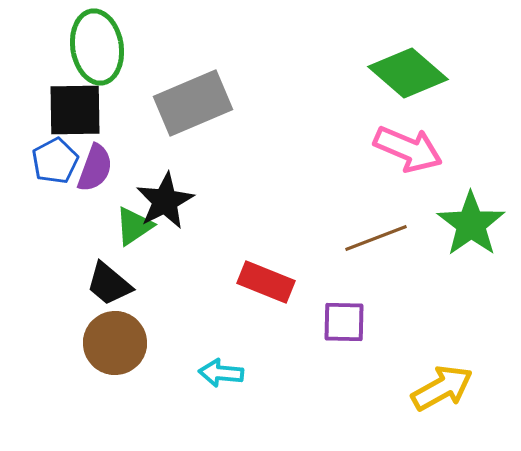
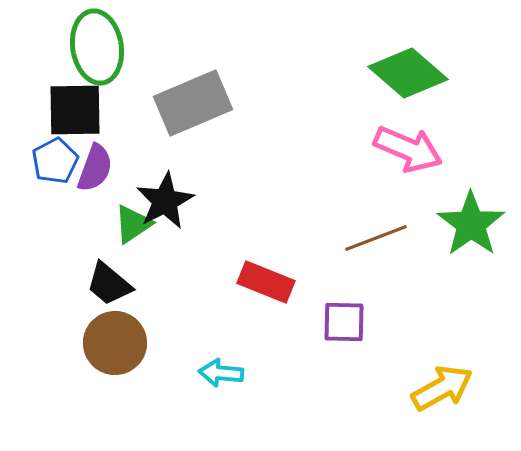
green triangle: moved 1 px left, 2 px up
